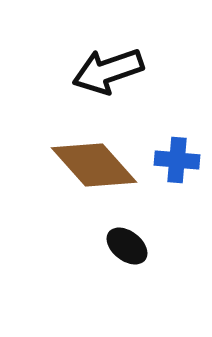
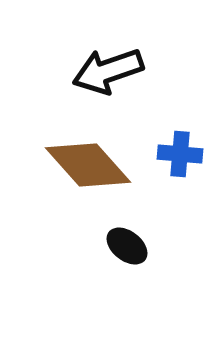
blue cross: moved 3 px right, 6 px up
brown diamond: moved 6 px left
